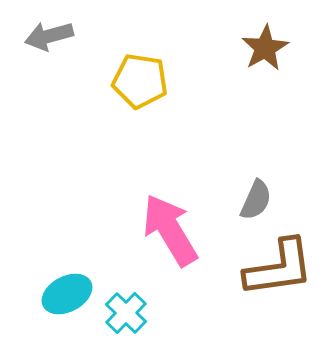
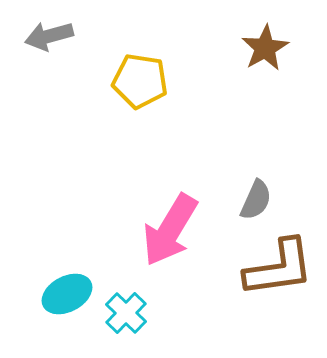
pink arrow: rotated 118 degrees counterclockwise
